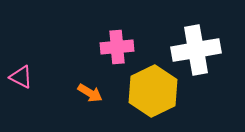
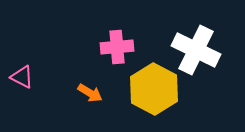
white cross: rotated 36 degrees clockwise
pink triangle: moved 1 px right
yellow hexagon: moved 1 px right, 2 px up; rotated 6 degrees counterclockwise
